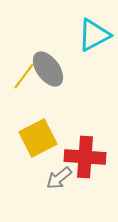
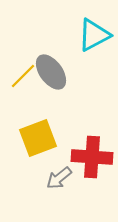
gray ellipse: moved 3 px right, 3 px down
yellow line: moved 1 px left; rotated 8 degrees clockwise
yellow square: rotated 6 degrees clockwise
red cross: moved 7 px right
